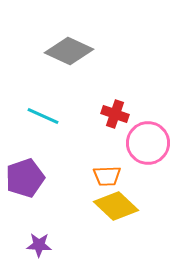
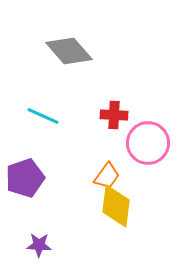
gray diamond: rotated 24 degrees clockwise
red cross: moved 1 px left, 1 px down; rotated 16 degrees counterclockwise
orange trapezoid: rotated 52 degrees counterclockwise
yellow diamond: rotated 54 degrees clockwise
